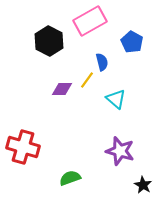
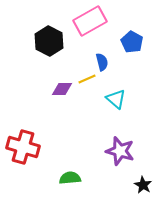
yellow line: moved 1 px up; rotated 30 degrees clockwise
green semicircle: rotated 15 degrees clockwise
